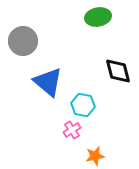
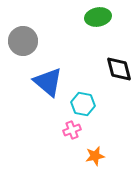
black diamond: moved 1 px right, 2 px up
cyan hexagon: moved 1 px up
pink cross: rotated 12 degrees clockwise
